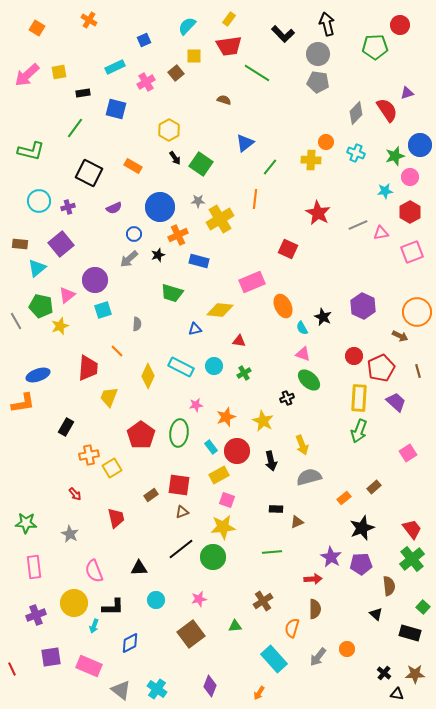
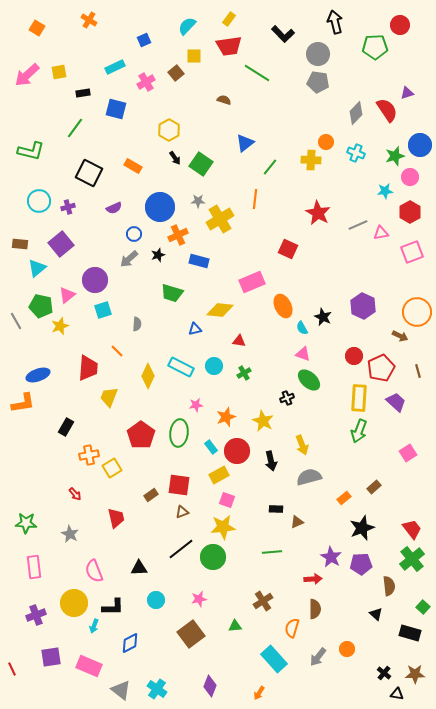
black arrow at (327, 24): moved 8 px right, 2 px up
